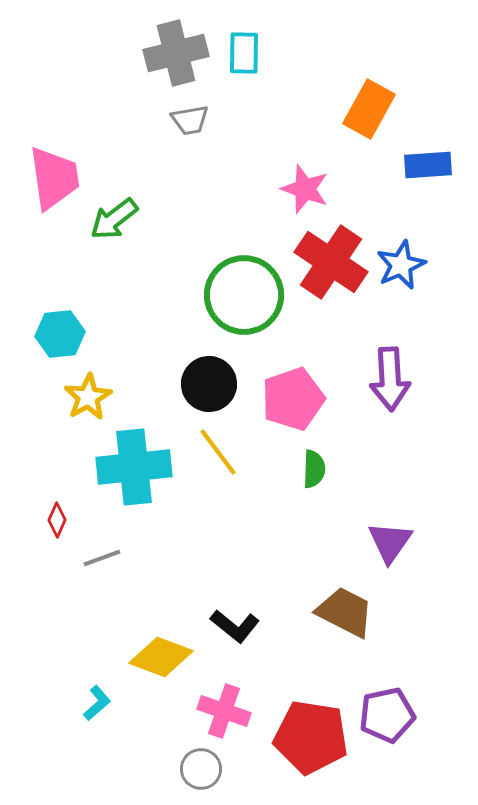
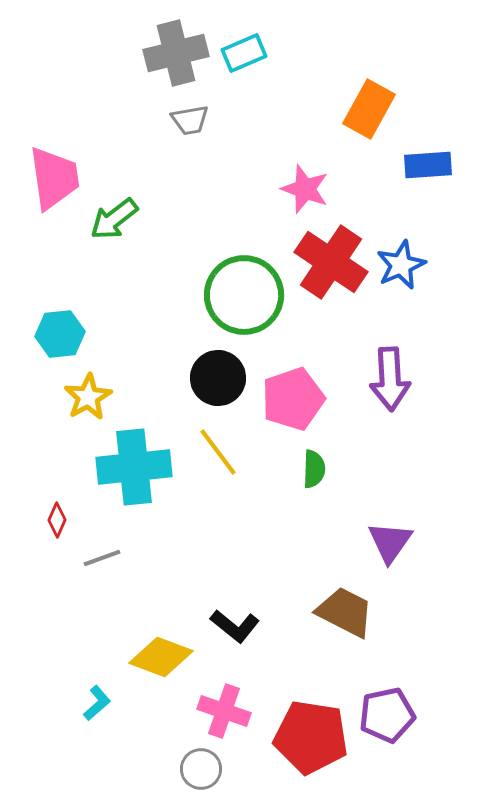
cyan rectangle: rotated 66 degrees clockwise
black circle: moved 9 px right, 6 px up
